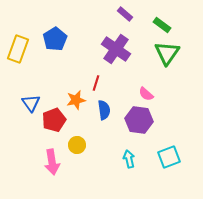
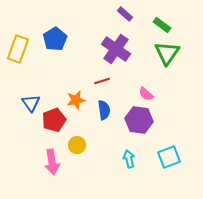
red line: moved 6 px right, 2 px up; rotated 56 degrees clockwise
